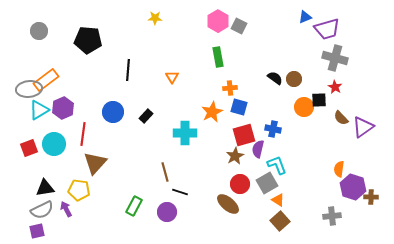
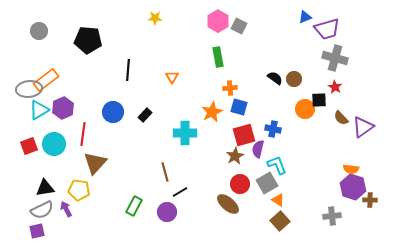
orange circle at (304, 107): moved 1 px right, 2 px down
black rectangle at (146, 116): moved 1 px left, 1 px up
red square at (29, 148): moved 2 px up
orange semicircle at (339, 169): moved 12 px right; rotated 91 degrees counterclockwise
black line at (180, 192): rotated 49 degrees counterclockwise
brown cross at (371, 197): moved 1 px left, 3 px down
